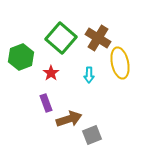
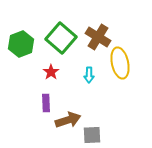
brown cross: moved 1 px up
green hexagon: moved 13 px up
red star: moved 1 px up
purple rectangle: rotated 18 degrees clockwise
brown arrow: moved 1 px left, 1 px down
gray square: rotated 18 degrees clockwise
